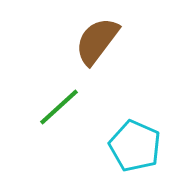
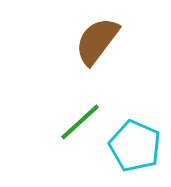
green line: moved 21 px right, 15 px down
